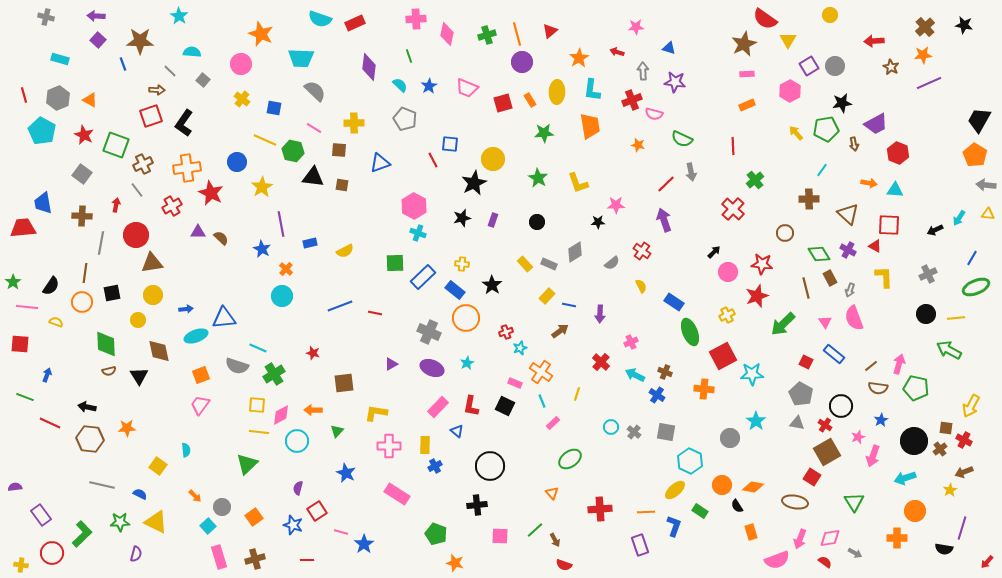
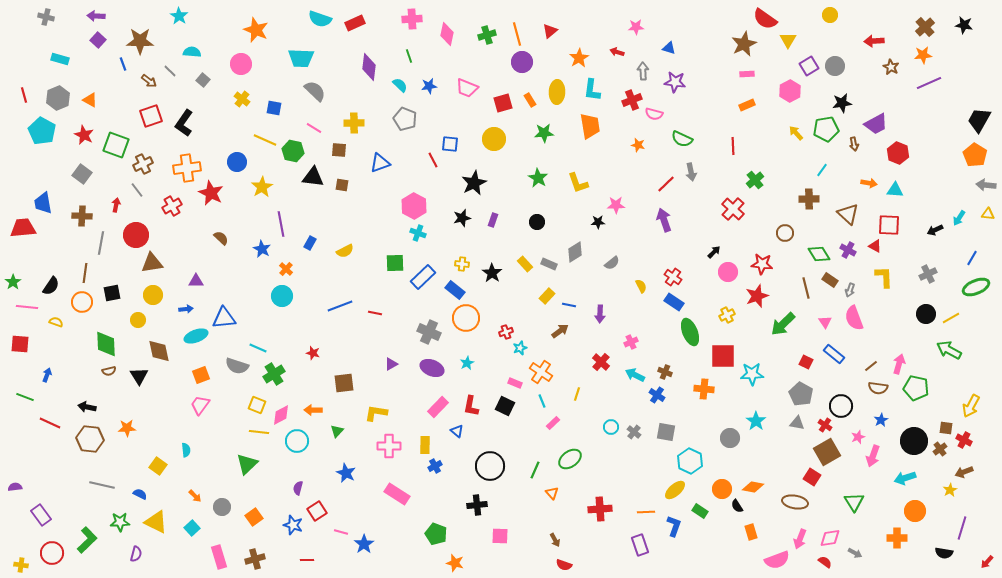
pink cross at (416, 19): moved 4 px left
orange star at (261, 34): moved 5 px left, 4 px up
blue star at (429, 86): rotated 21 degrees clockwise
brown arrow at (157, 90): moved 8 px left, 9 px up; rotated 35 degrees clockwise
yellow circle at (493, 159): moved 1 px right, 20 px up
purple triangle at (198, 232): moved 2 px left, 49 px down
blue rectangle at (310, 243): rotated 48 degrees counterclockwise
red cross at (642, 251): moved 31 px right, 26 px down
brown rectangle at (830, 278): moved 2 px down; rotated 28 degrees counterclockwise
black star at (492, 285): moved 12 px up
yellow line at (956, 318): moved 5 px left; rotated 24 degrees counterclockwise
red square at (723, 356): rotated 28 degrees clockwise
yellow square at (257, 405): rotated 18 degrees clockwise
orange circle at (722, 485): moved 4 px down
cyan square at (208, 526): moved 16 px left, 2 px down
green line at (535, 530): moved 60 px up; rotated 24 degrees counterclockwise
green L-shape at (82, 534): moved 5 px right, 6 px down
black semicircle at (944, 549): moved 4 px down
